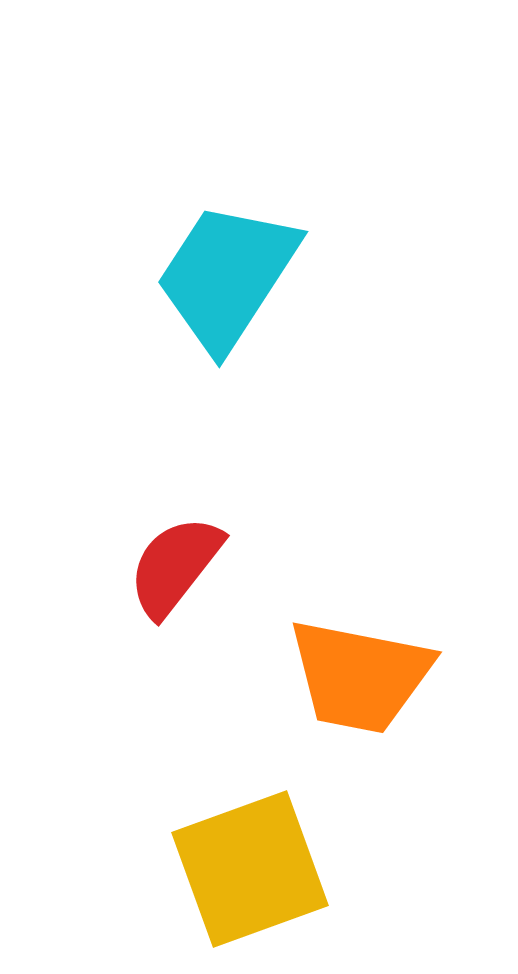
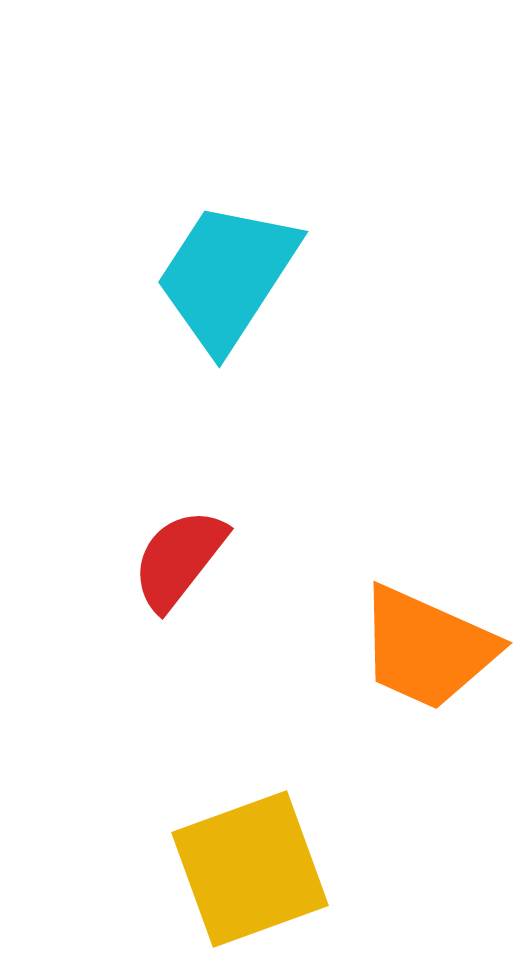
red semicircle: moved 4 px right, 7 px up
orange trapezoid: moved 67 px right, 28 px up; rotated 13 degrees clockwise
